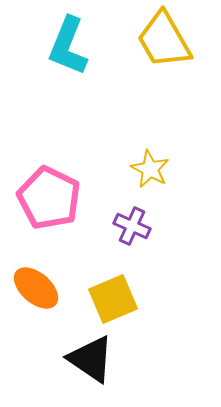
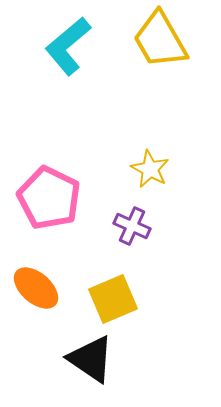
yellow trapezoid: moved 4 px left
cyan L-shape: rotated 28 degrees clockwise
